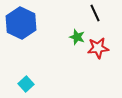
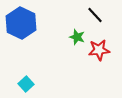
black line: moved 2 px down; rotated 18 degrees counterclockwise
red star: moved 1 px right, 2 px down
